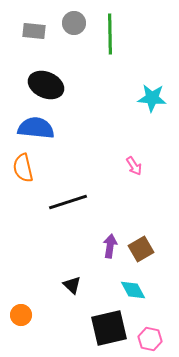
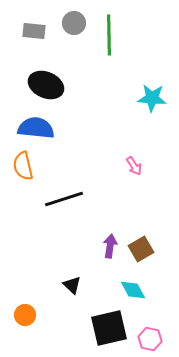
green line: moved 1 px left, 1 px down
orange semicircle: moved 2 px up
black line: moved 4 px left, 3 px up
orange circle: moved 4 px right
